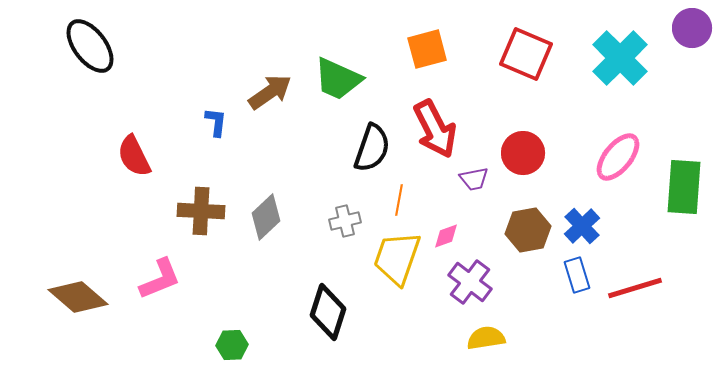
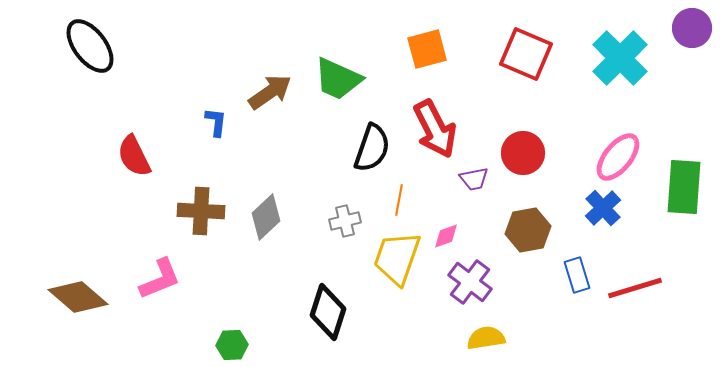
blue cross: moved 21 px right, 18 px up
